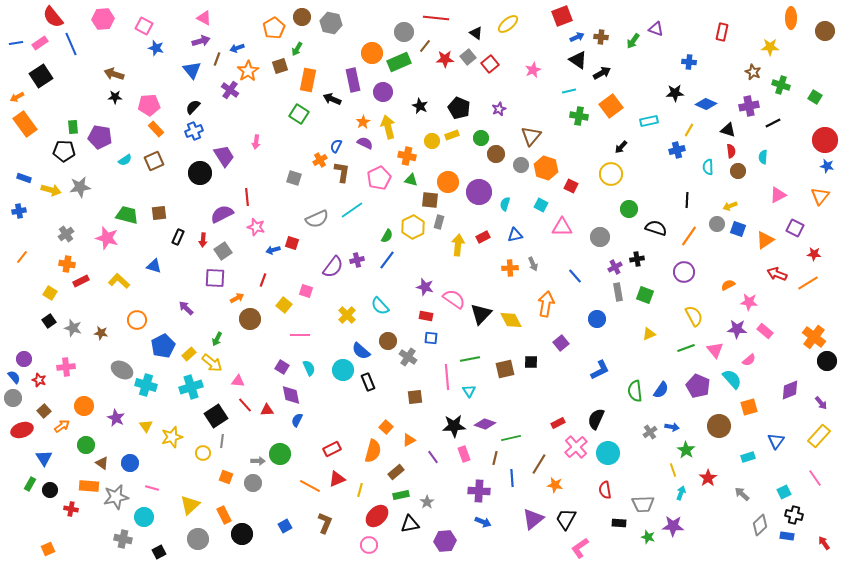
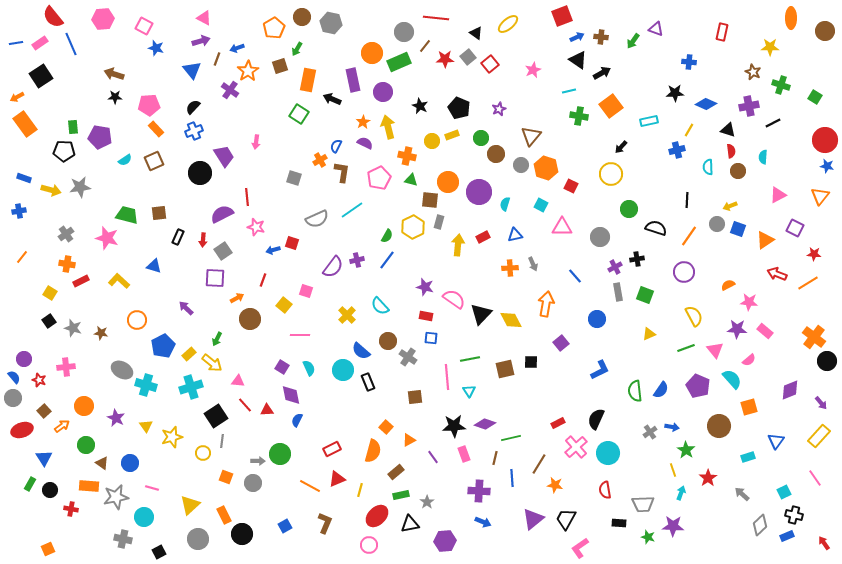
blue rectangle at (787, 536): rotated 32 degrees counterclockwise
